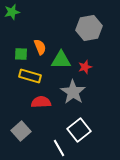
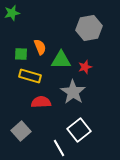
green star: moved 1 px down
